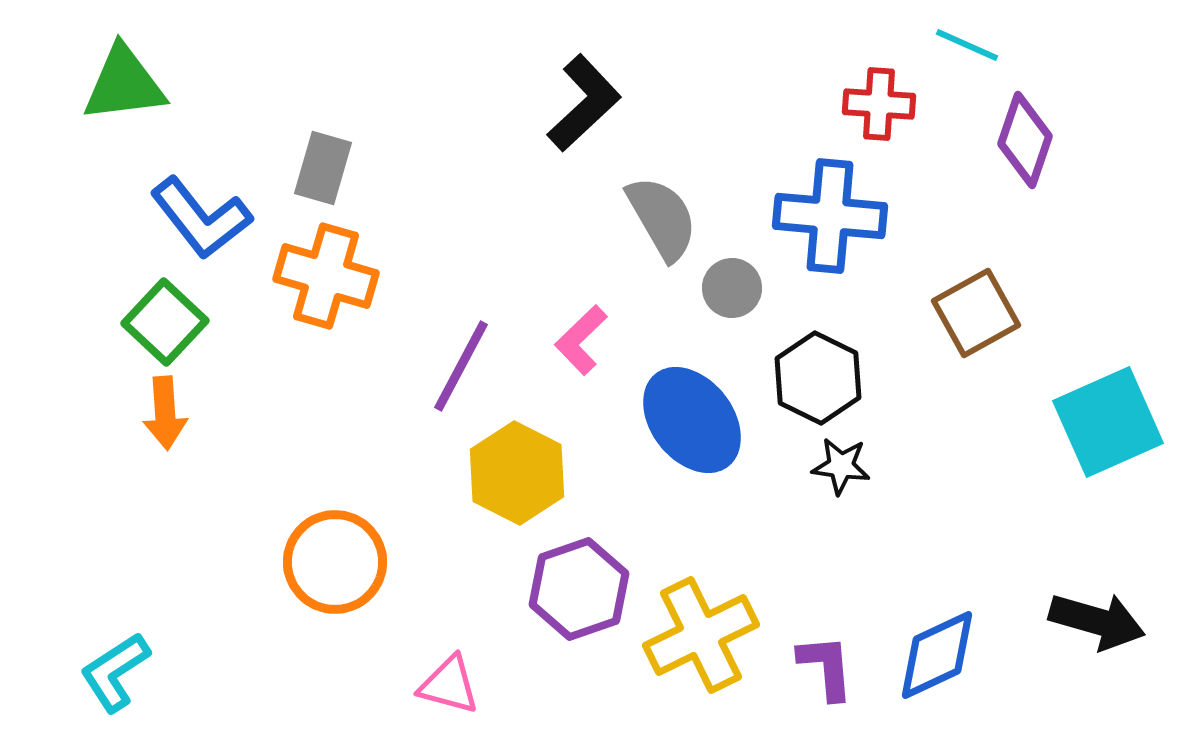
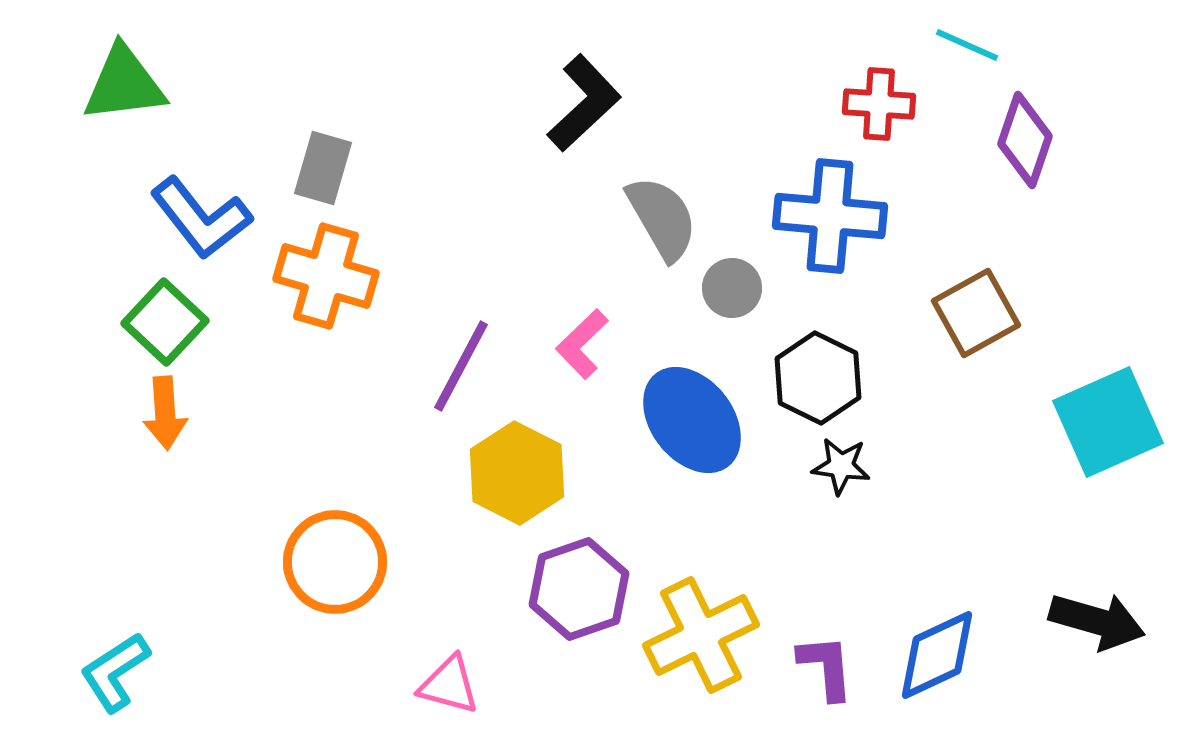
pink L-shape: moved 1 px right, 4 px down
